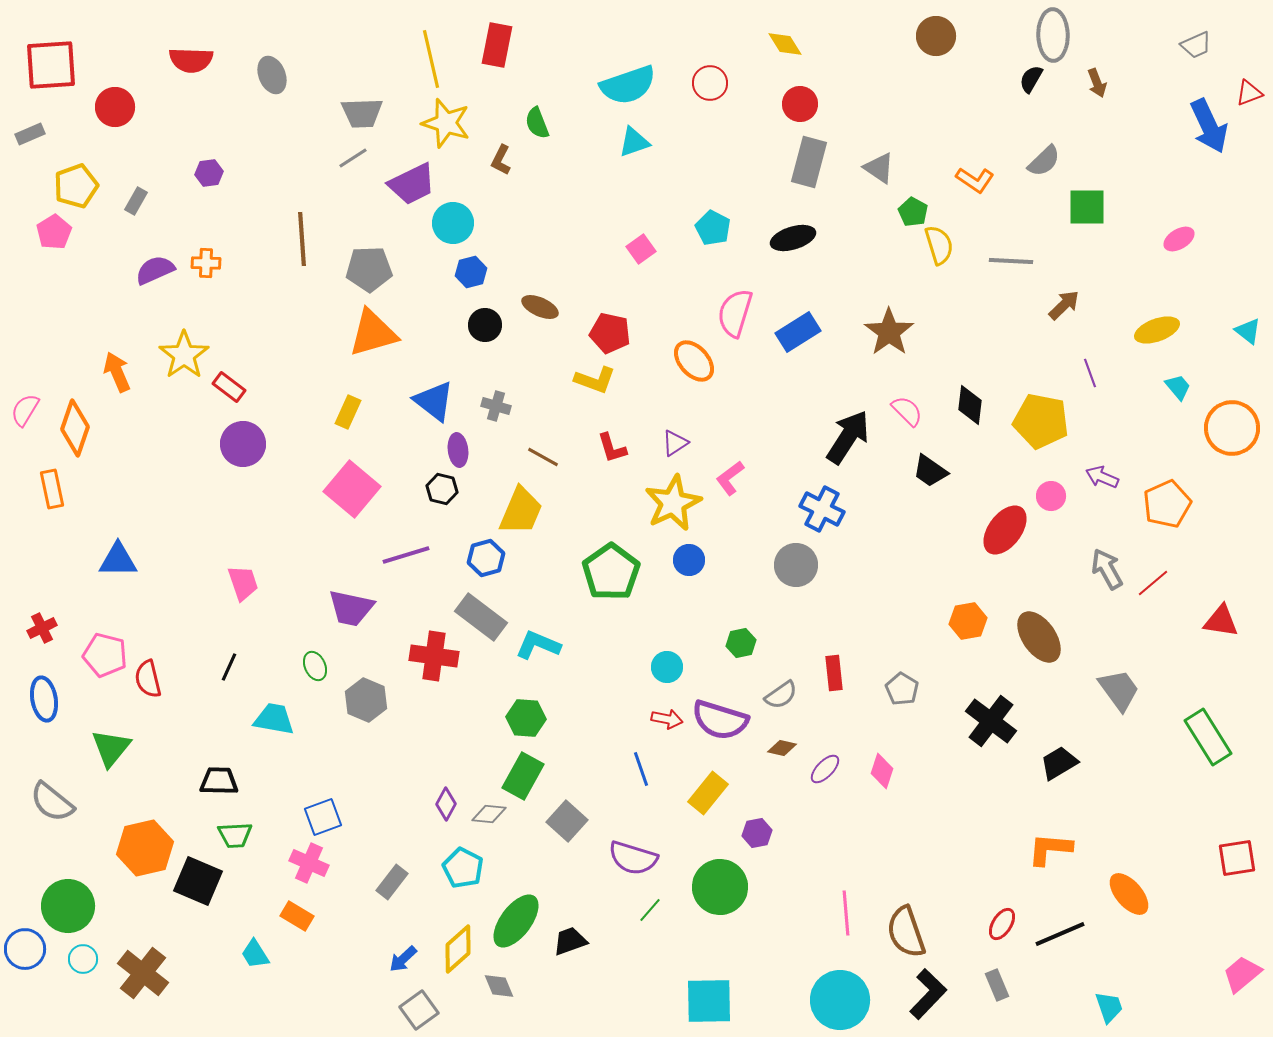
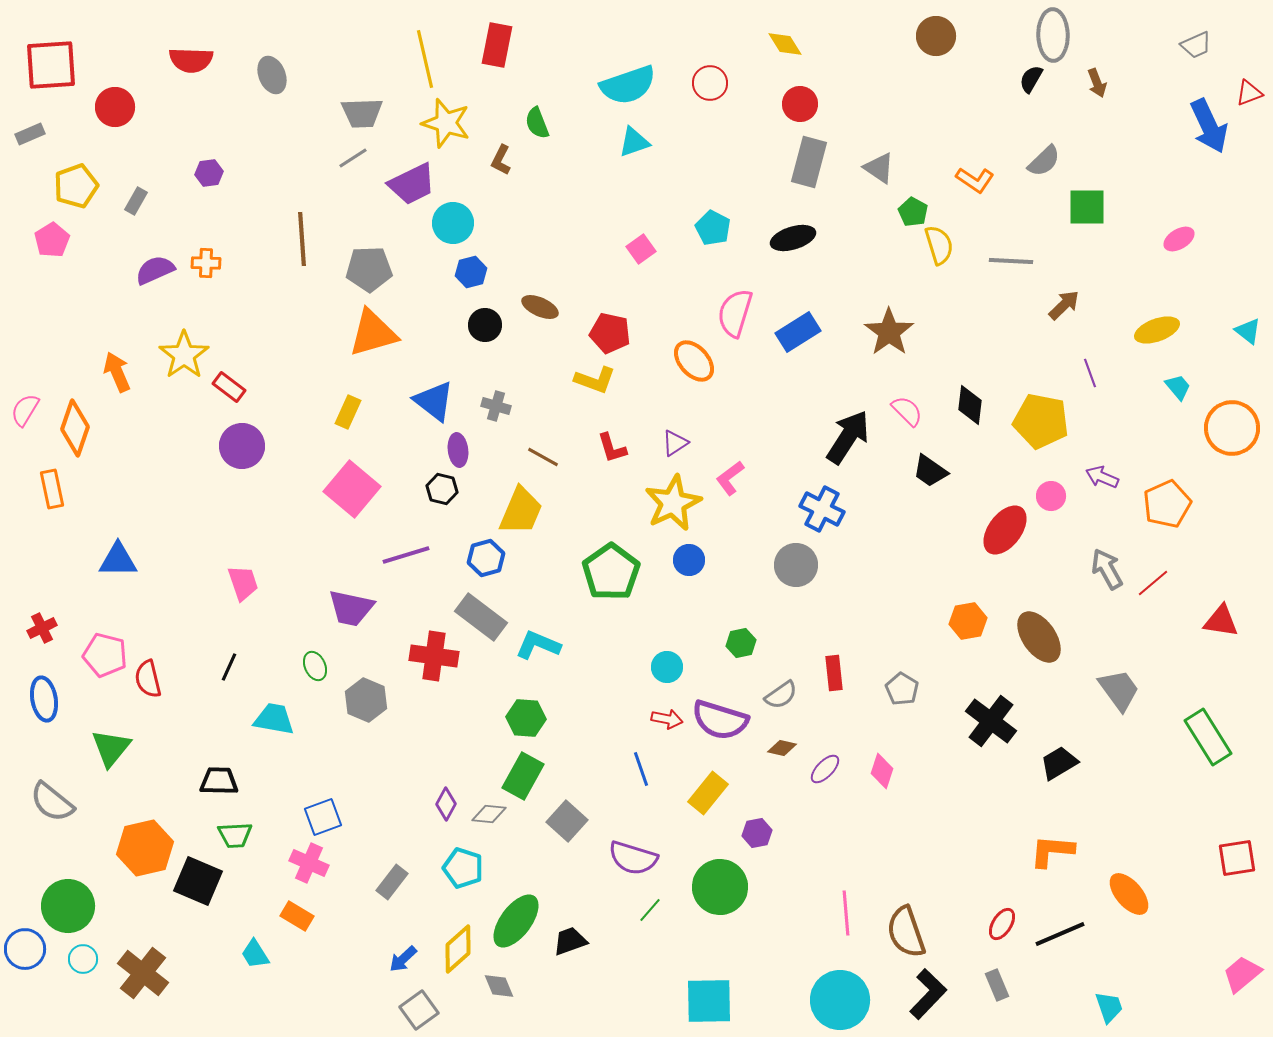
yellow line at (431, 59): moved 6 px left
pink pentagon at (54, 232): moved 2 px left, 8 px down
purple circle at (243, 444): moved 1 px left, 2 px down
orange L-shape at (1050, 849): moved 2 px right, 2 px down
cyan pentagon at (463, 868): rotated 9 degrees counterclockwise
